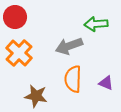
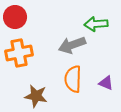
gray arrow: moved 3 px right, 1 px up
orange cross: rotated 36 degrees clockwise
